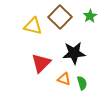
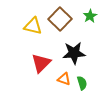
brown square: moved 2 px down
